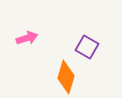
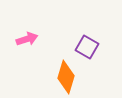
pink arrow: moved 1 px down
